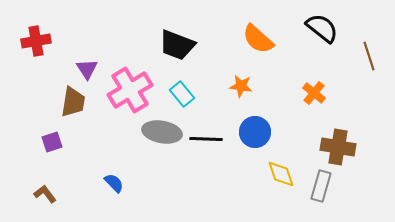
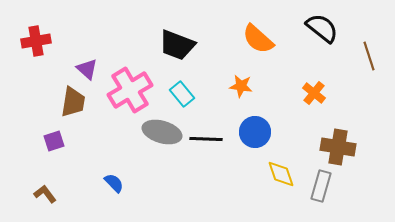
purple triangle: rotated 15 degrees counterclockwise
gray ellipse: rotated 6 degrees clockwise
purple square: moved 2 px right, 1 px up
